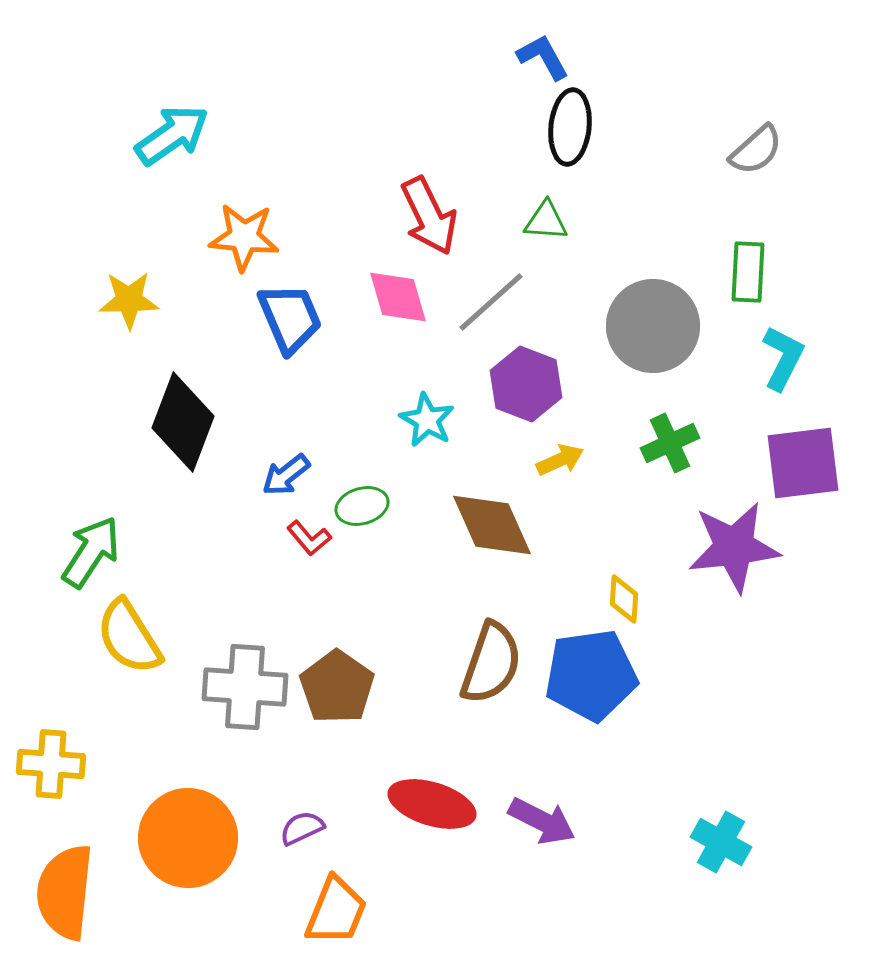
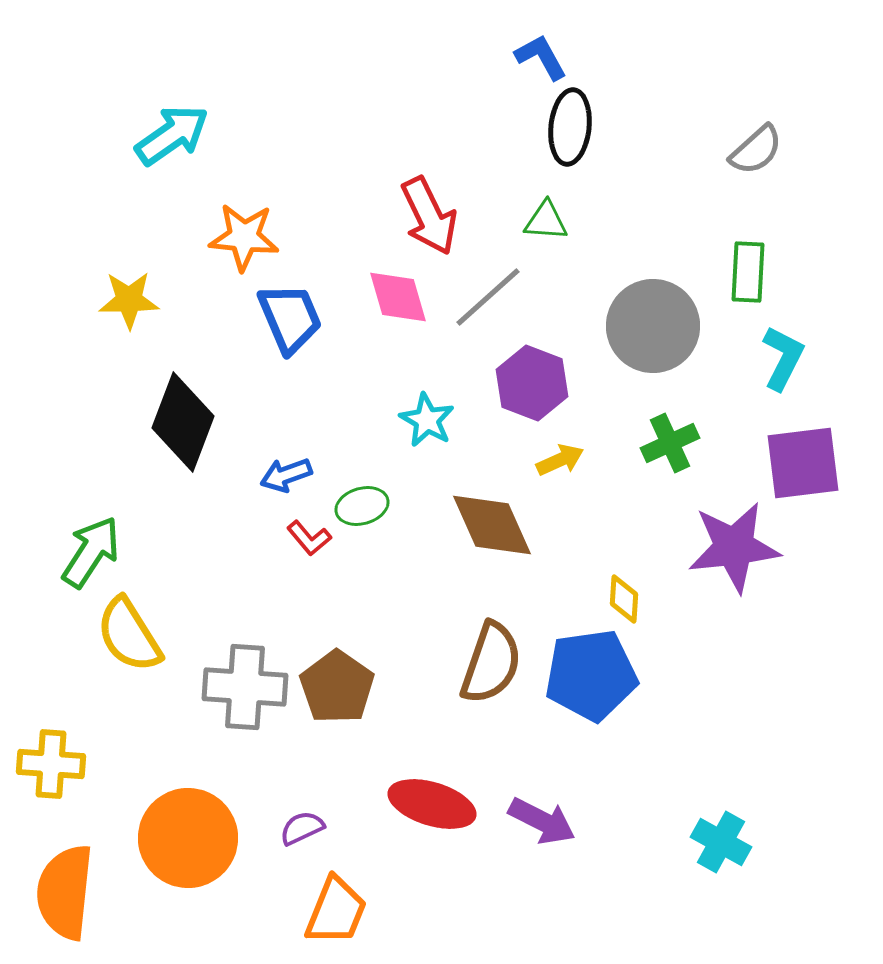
blue L-shape: moved 2 px left
gray line: moved 3 px left, 5 px up
purple hexagon: moved 6 px right, 1 px up
blue arrow: rotated 18 degrees clockwise
yellow semicircle: moved 2 px up
